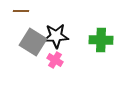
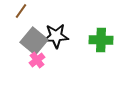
brown line: rotated 56 degrees counterclockwise
gray square: moved 1 px right, 1 px up; rotated 8 degrees clockwise
pink cross: moved 18 px left; rotated 21 degrees clockwise
